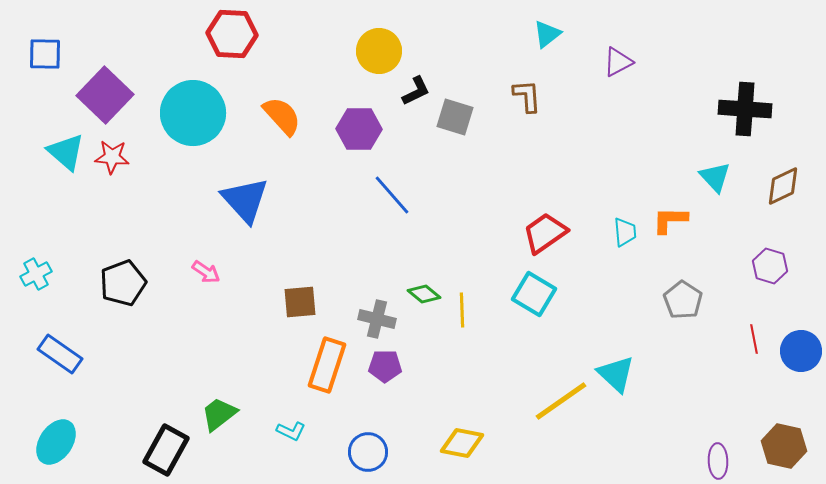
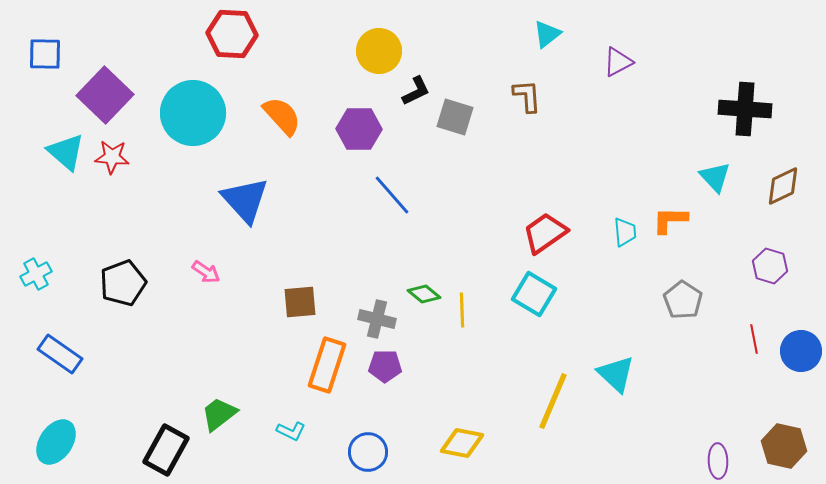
yellow line at (561, 401): moved 8 px left; rotated 32 degrees counterclockwise
